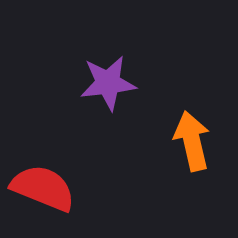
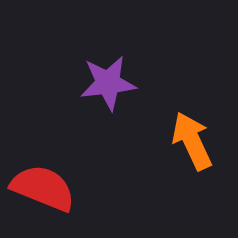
orange arrow: rotated 12 degrees counterclockwise
